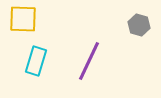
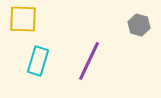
cyan rectangle: moved 2 px right
